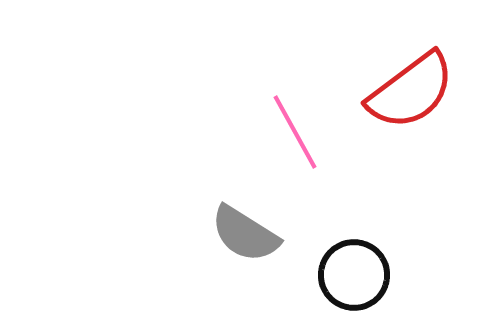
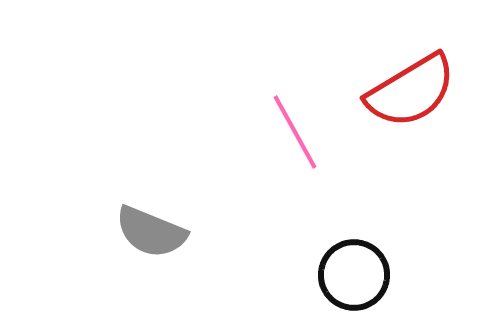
red semicircle: rotated 6 degrees clockwise
gray semicircle: moved 94 px left, 2 px up; rotated 10 degrees counterclockwise
